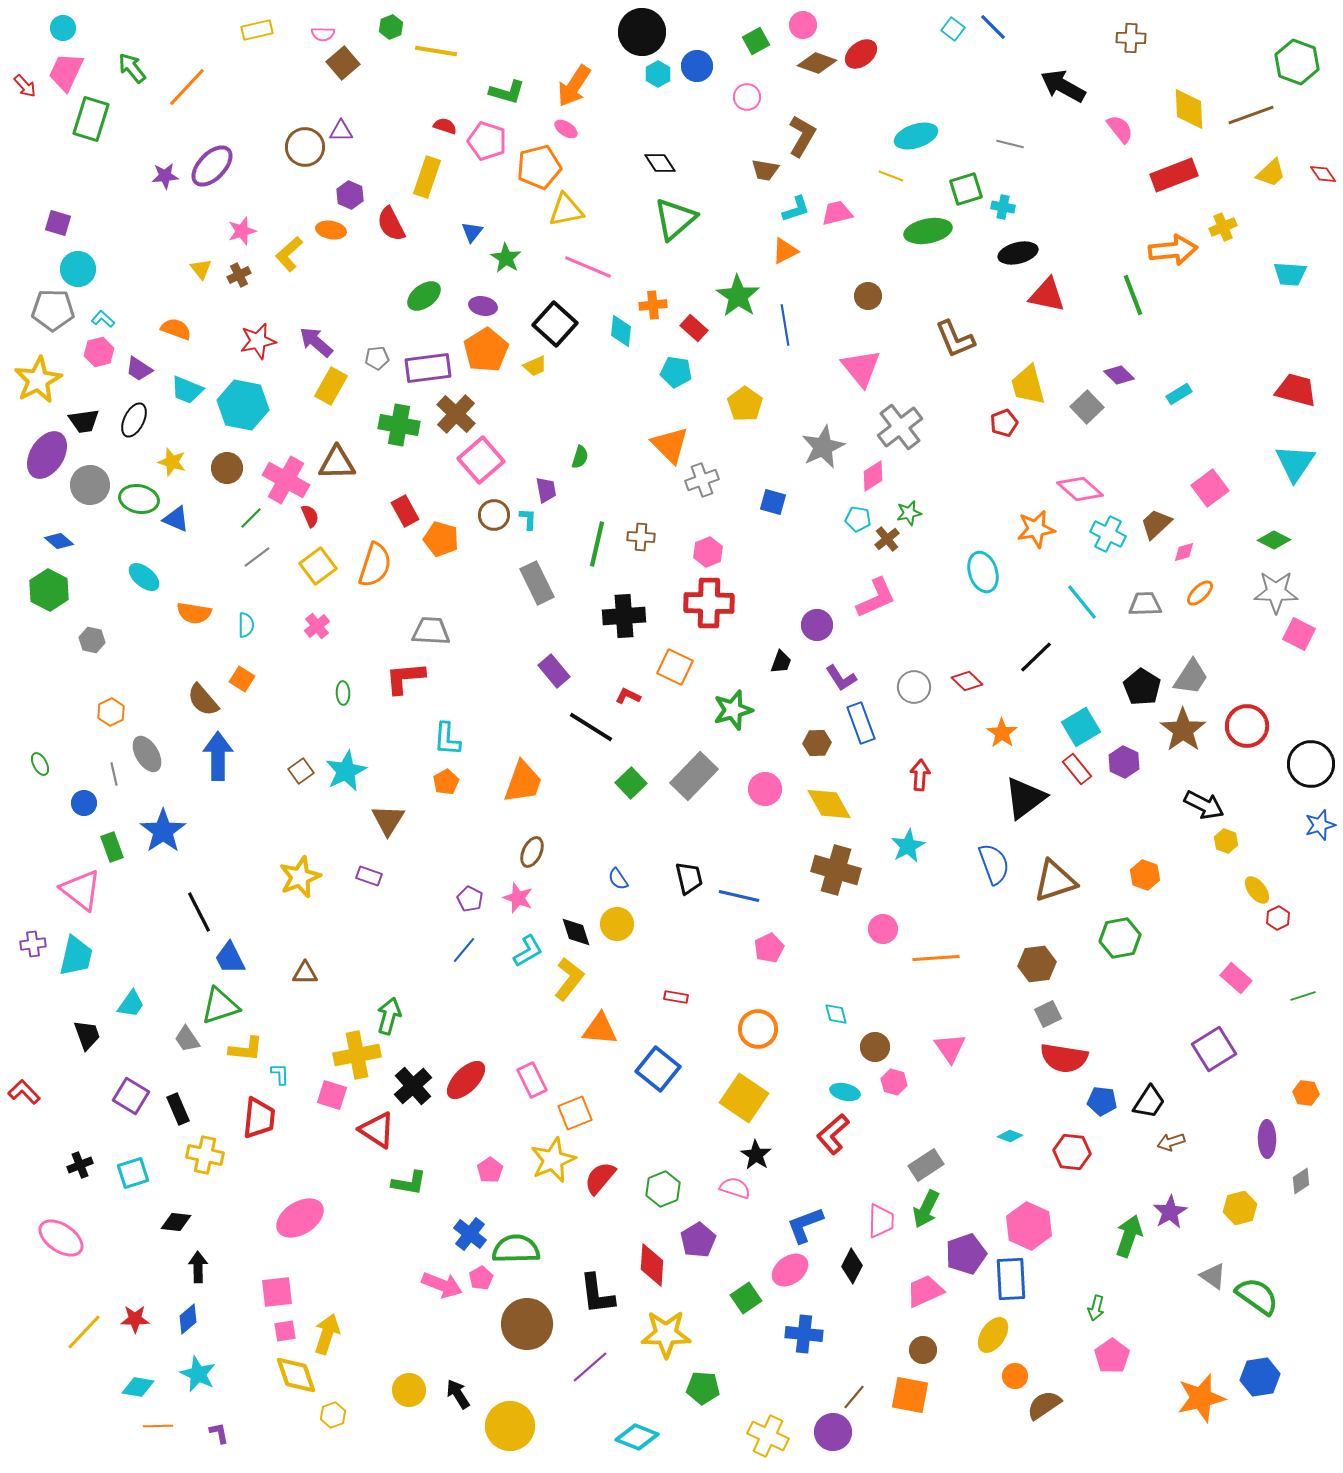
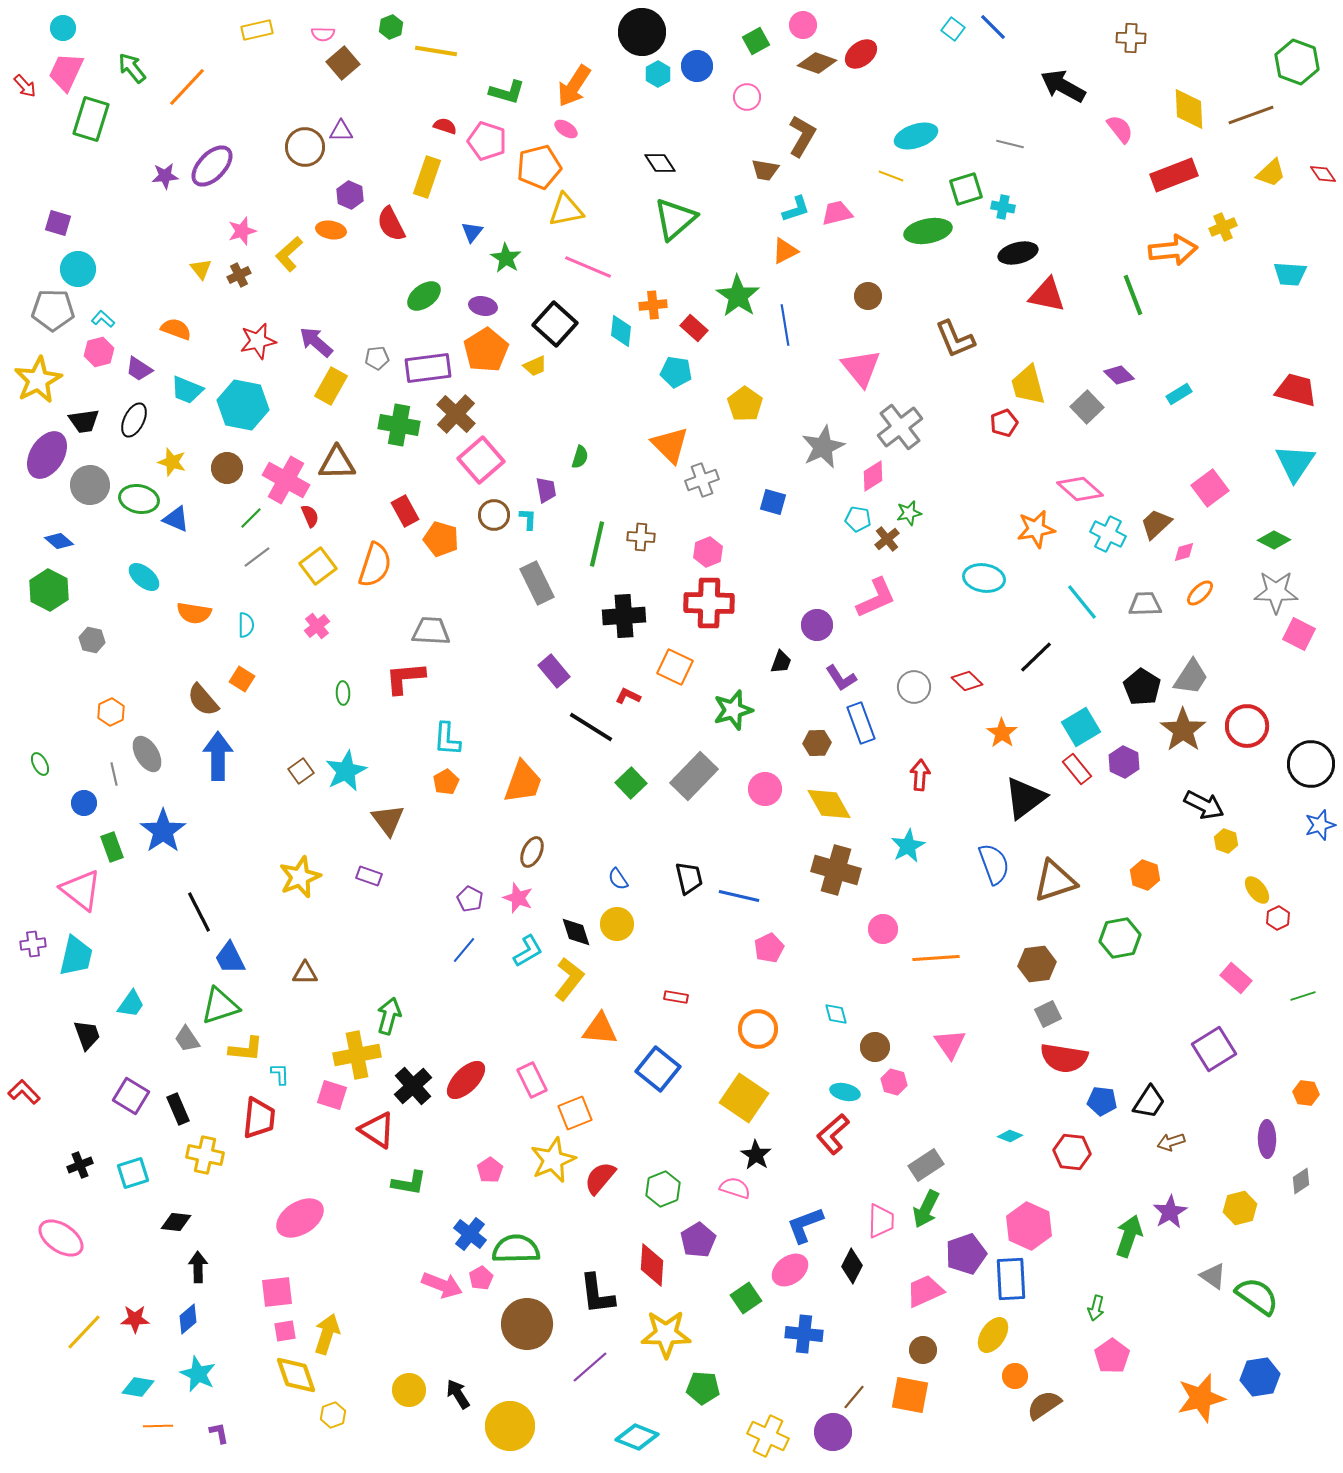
cyan ellipse at (983, 572): moved 1 px right, 6 px down; rotated 63 degrees counterclockwise
brown triangle at (388, 820): rotated 9 degrees counterclockwise
pink triangle at (950, 1048): moved 4 px up
